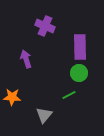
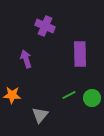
purple rectangle: moved 7 px down
green circle: moved 13 px right, 25 px down
orange star: moved 2 px up
gray triangle: moved 4 px left
